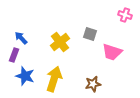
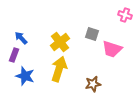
gray square: moved 2 px right
pink trapezoid: moved 3 px up
yellow arrow: moved 5 px right, 10 px up
